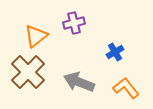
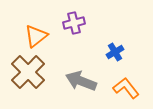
gray arrow: moved 2 px right, 1 px up
